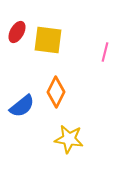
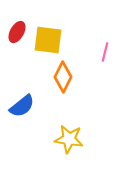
orange diamond: moved 7 px right, 15 px up
